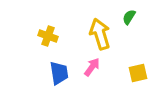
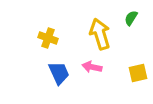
green semicircle: moved 2 px right, 1 px down
yellow cross: moved 2 px down
pink arrow: rotated 114 degrees counterclockwise
blue trapezoid: rotated 15 degrees counterclockwise
